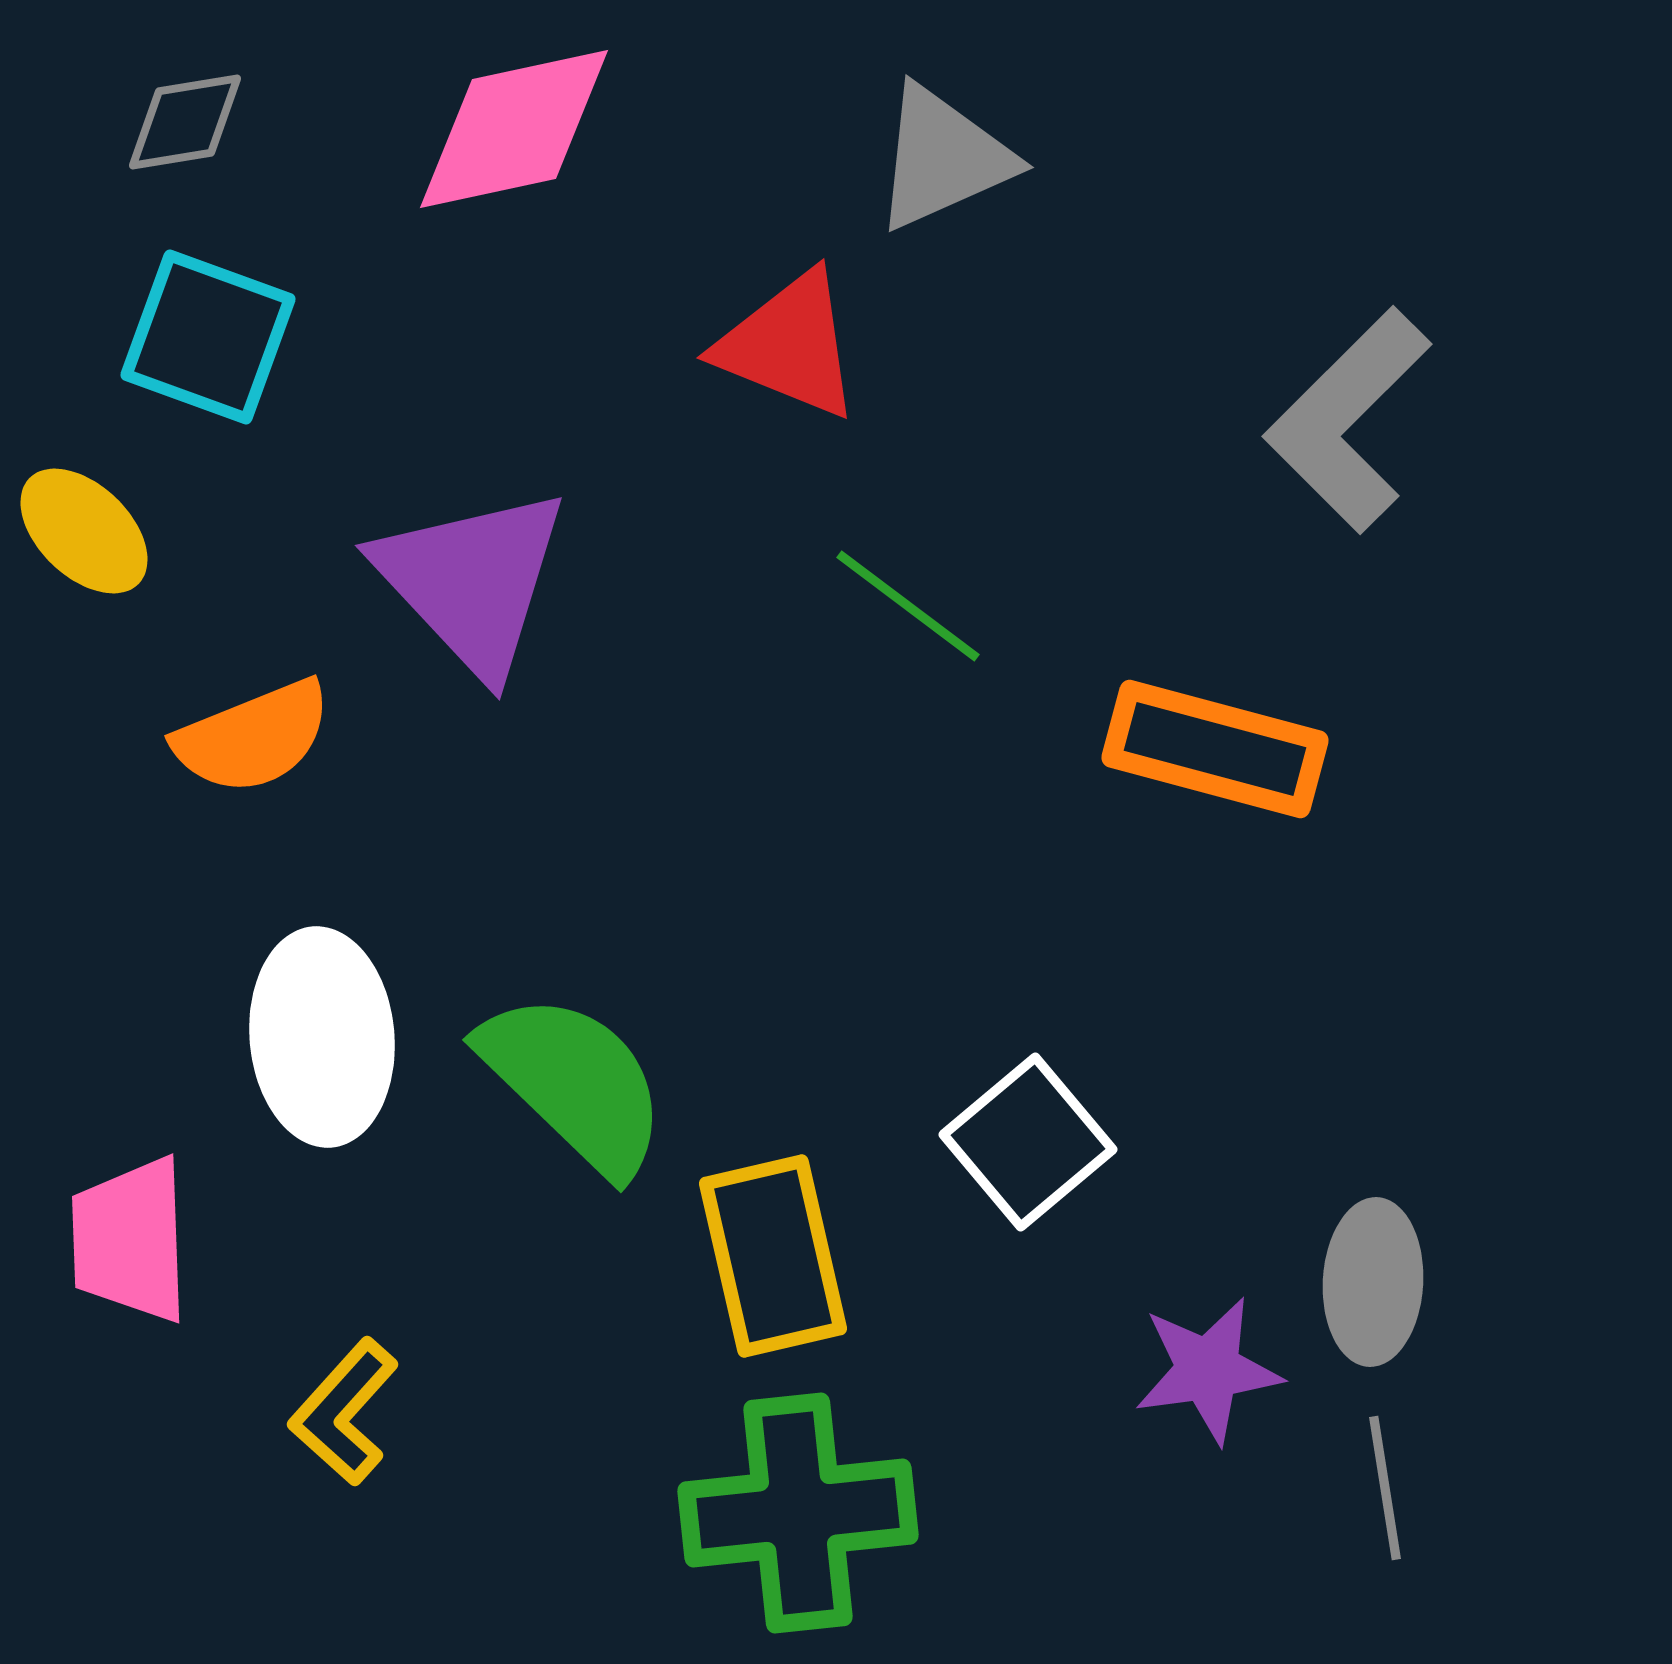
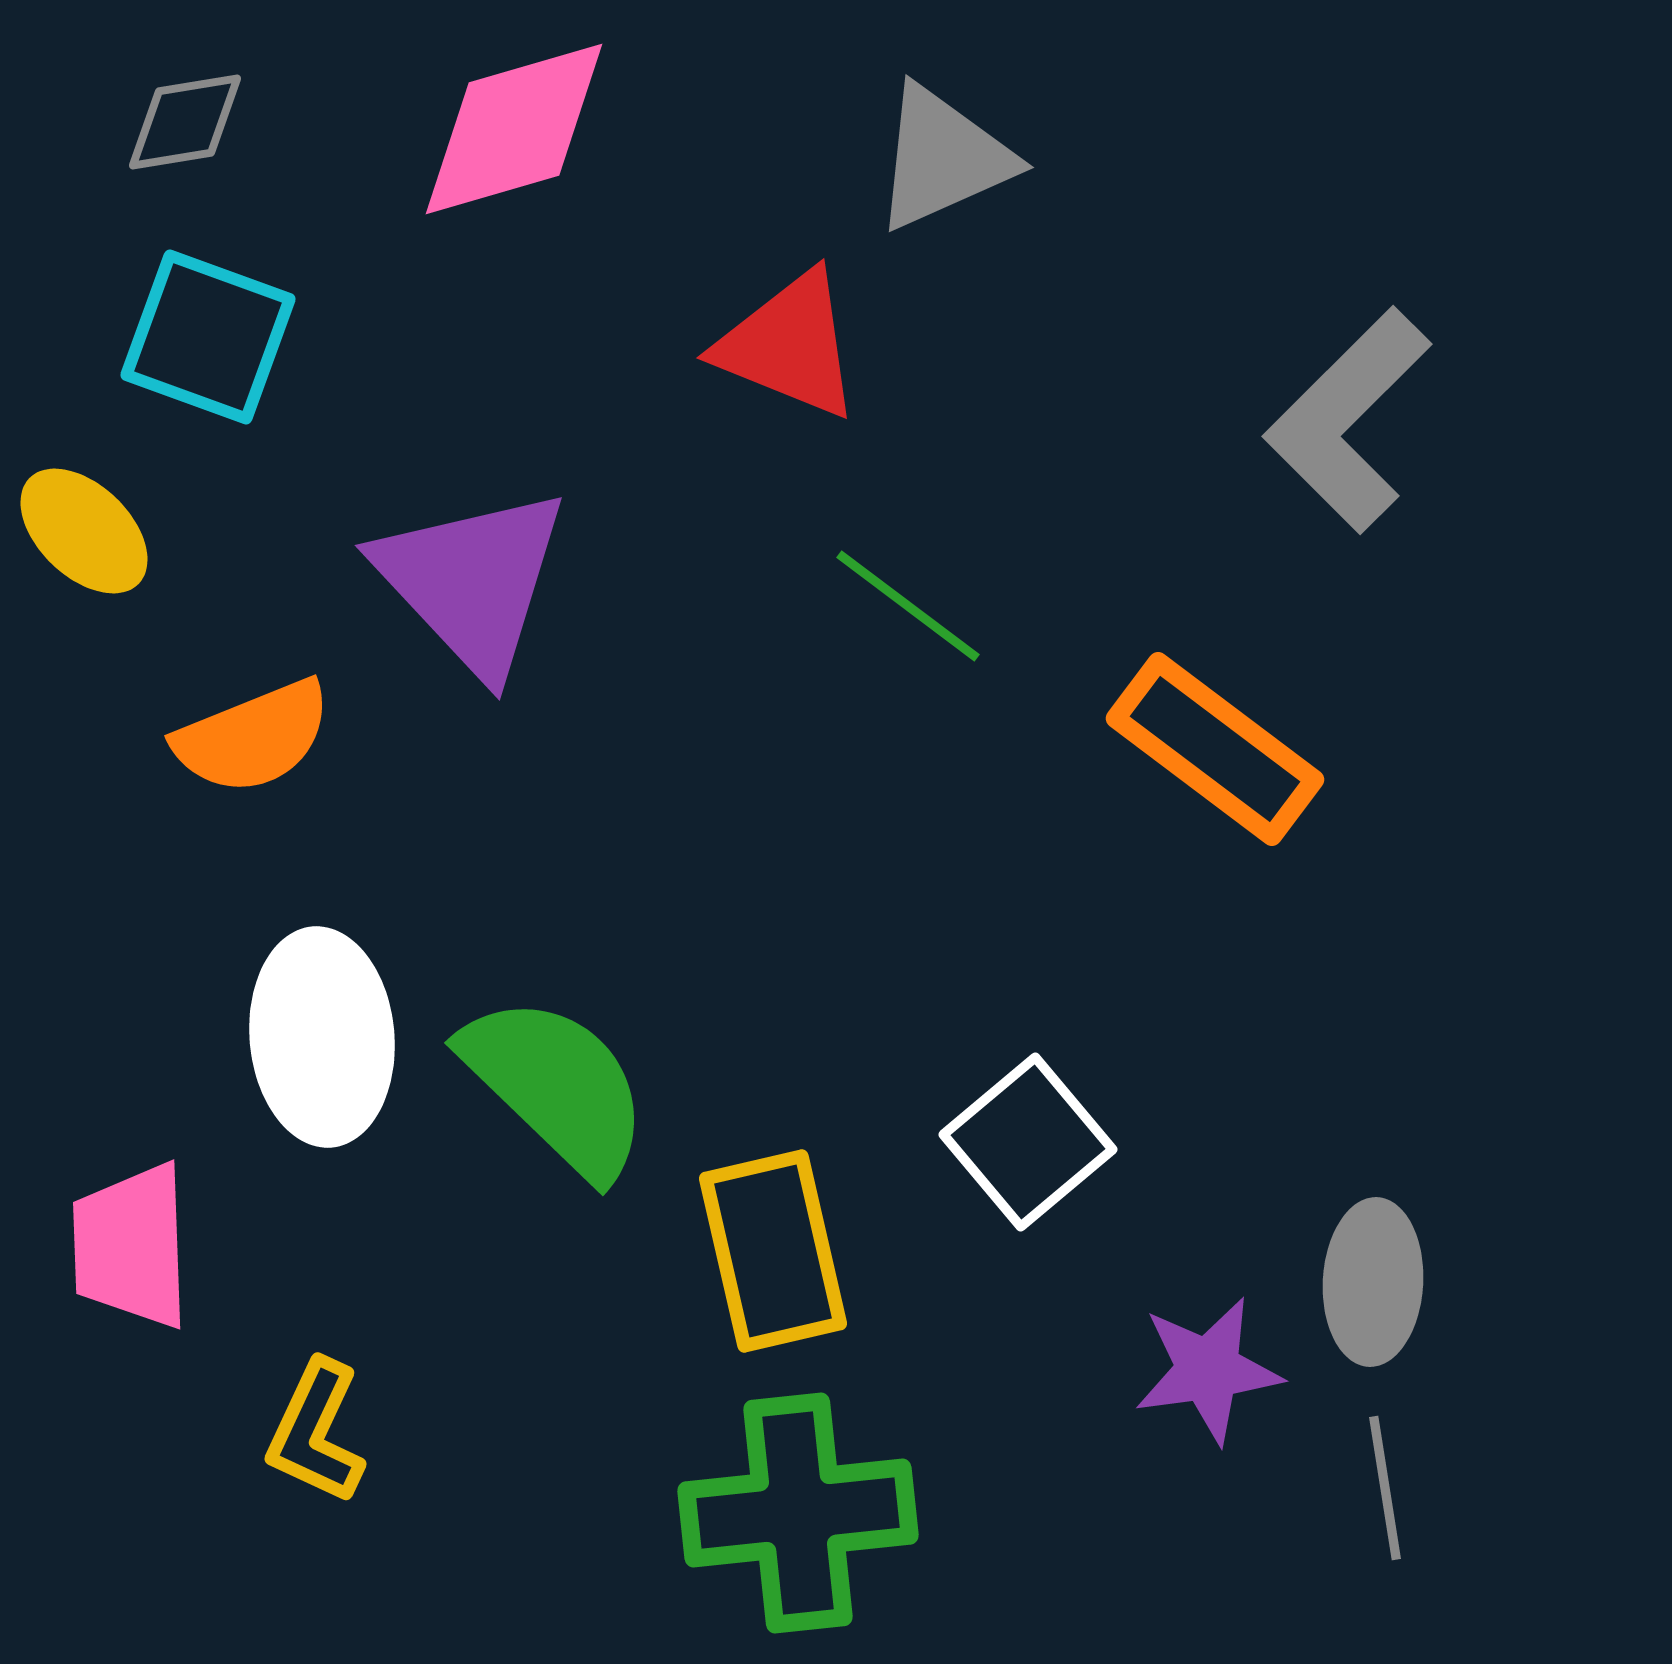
pink diamond: rotated 4 degrees counterclockwise
orange rectangle: rotated 22 degrees clockwise
green semicircle: moved 18 px left, 3 px down
pink trapezoid: moved 1 px right, 6 px down
yellow rectangle: moved 5 px up
yellow L-shape: moved 28 px left, 20 px down; rotated 17 degrees counterclockwise
